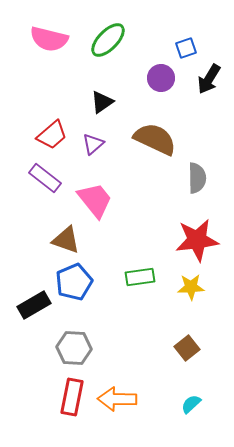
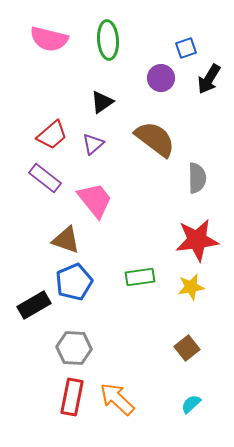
green ellipse: rotated 48 degrees counterclockwise
brown semicircle: rotated 12 degrees clockwise
yellow star: rotated 8 degrees counterclockwise
orange arrow: rotated 42 degrees clockwise
